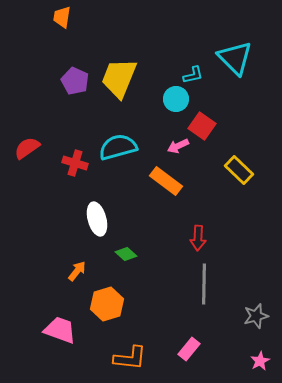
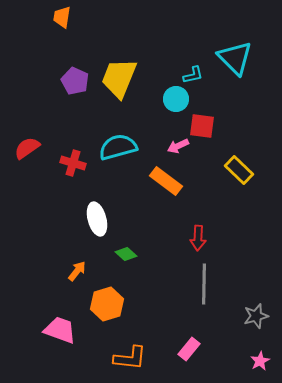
red square: rotated 28 degrees counterclockwise
red cross: moved 2 px left
